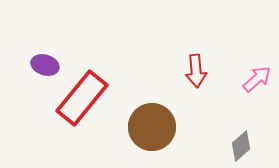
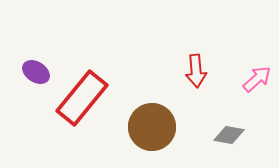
purple ellipse: moved 9 px left, 7 px down; rotated 16 degrees clockwise
gray diamond: moved 12 px left, 11 px up; rotated 52 degrees clockwise
